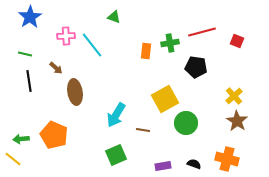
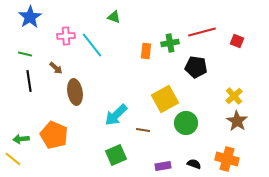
cyan arrow: rotated 15 degrees clockwise
